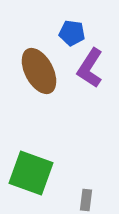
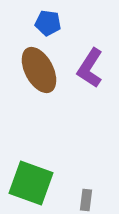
blue pentagon: moved 24 px left, 10 px up
brown ellipse: moved 1 px up
green square: moved 10 px down
